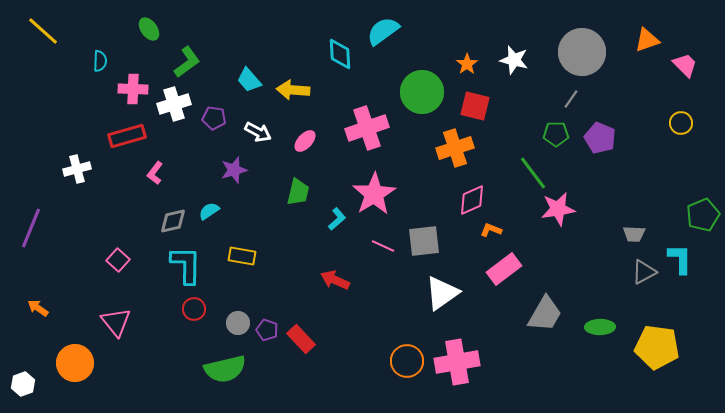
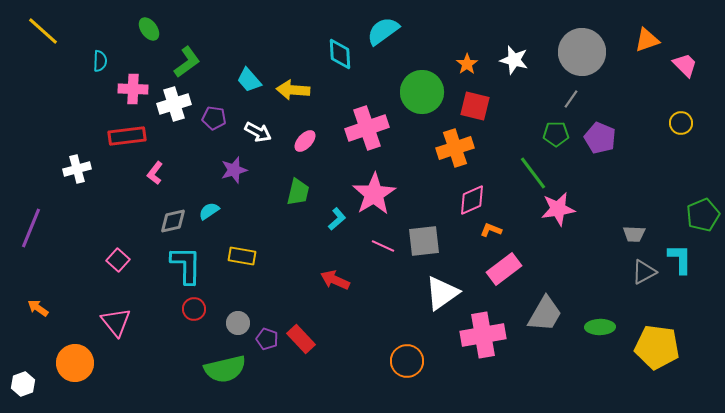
red rectangle at (127, 136): rotated 9 degrees clockwise
purple pentagon at (267, 330): moved 9 px down
pink cross at (457, 362): moved 26 px right, 27 px up
